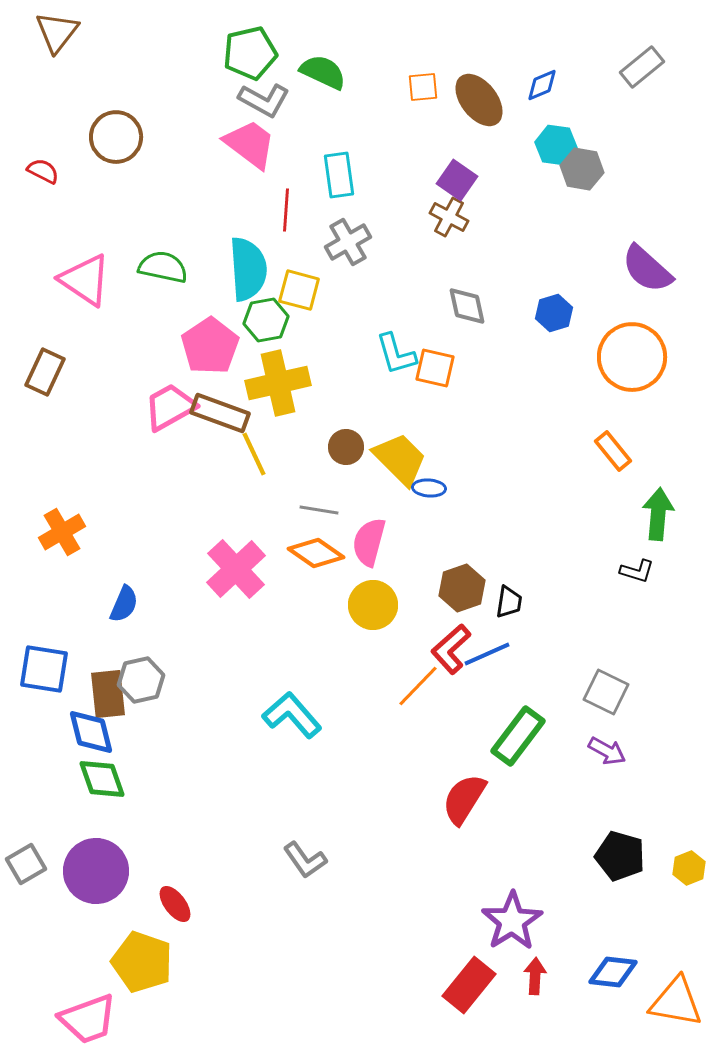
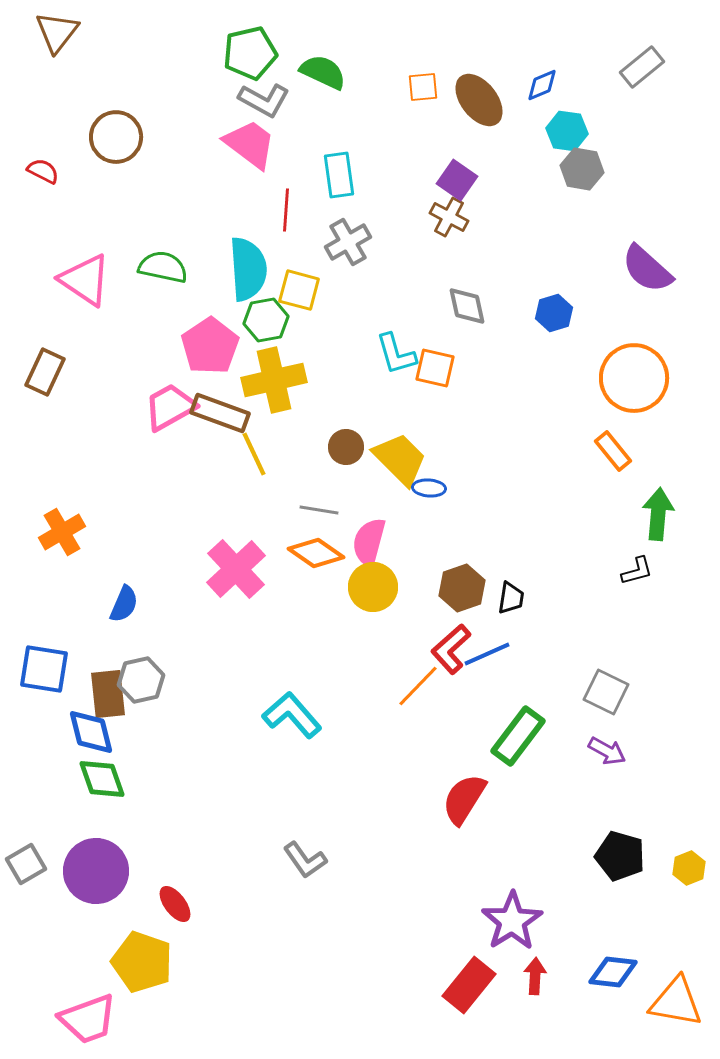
cyan hexagon at (556, 145): moved 11 px right, 14 px up
orange circle at (632, 357): moved 2 px right, 21 px down
yellow cross at (278, 383): moved 4 px left, 3 px up
black L-shape at (637, 571): rotated 32 degrees counterclockwise
black trapezoid at (509, 602): moved 2 px right, 4 px up
yellow circle at (373, 605): moved 18 px up
